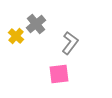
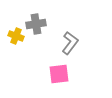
gray cross: rotated 30 degrees clockwise
yellow cross: rotated 21 degrees counterclockwise
